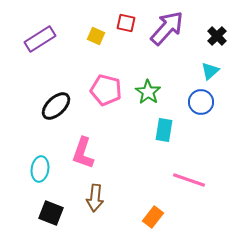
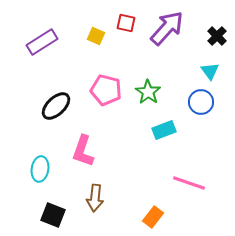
purple rectangle: moved 2 px right, 3 px down
cyan triangle: rotated 24 degrees counterclockwise
cyan rectangle: rotated 60 degrees clockwise
pink L-shape: moved 2 px up
pink line: moved 3 px down
black square: moved 2 px right, 2 px down
